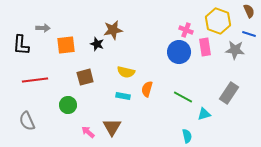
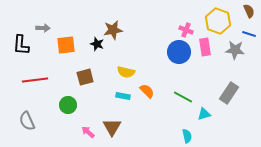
orange semicircle: moved 2 px down; rotated 119 degrees clockwise
